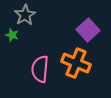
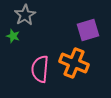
purple square: rotated 25 degrees clockwise
green star: moved 1 px right, 1 px down
orange cross: moved 2 px left
